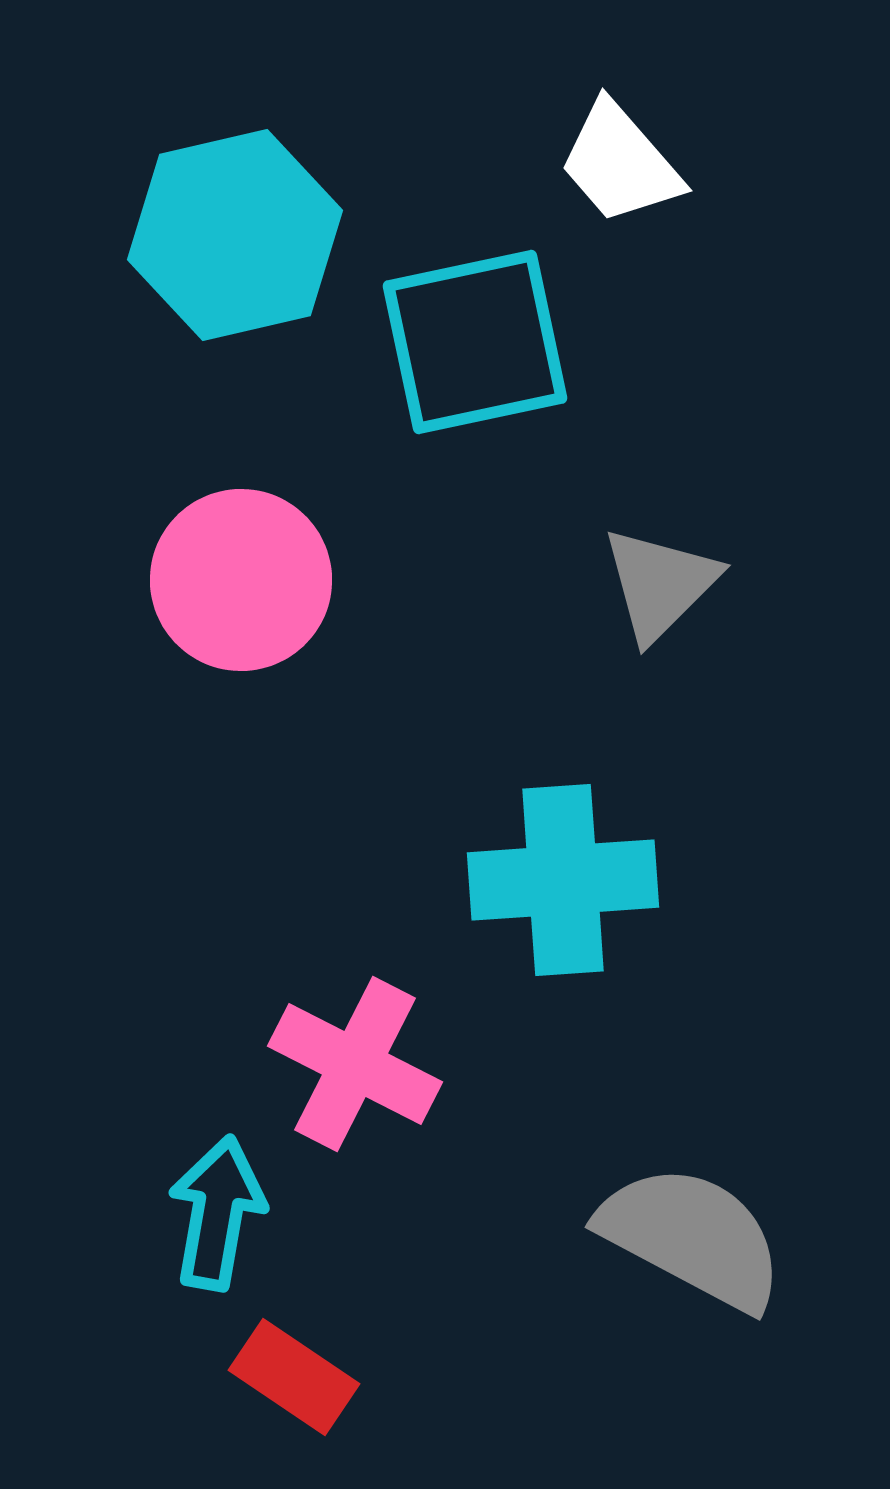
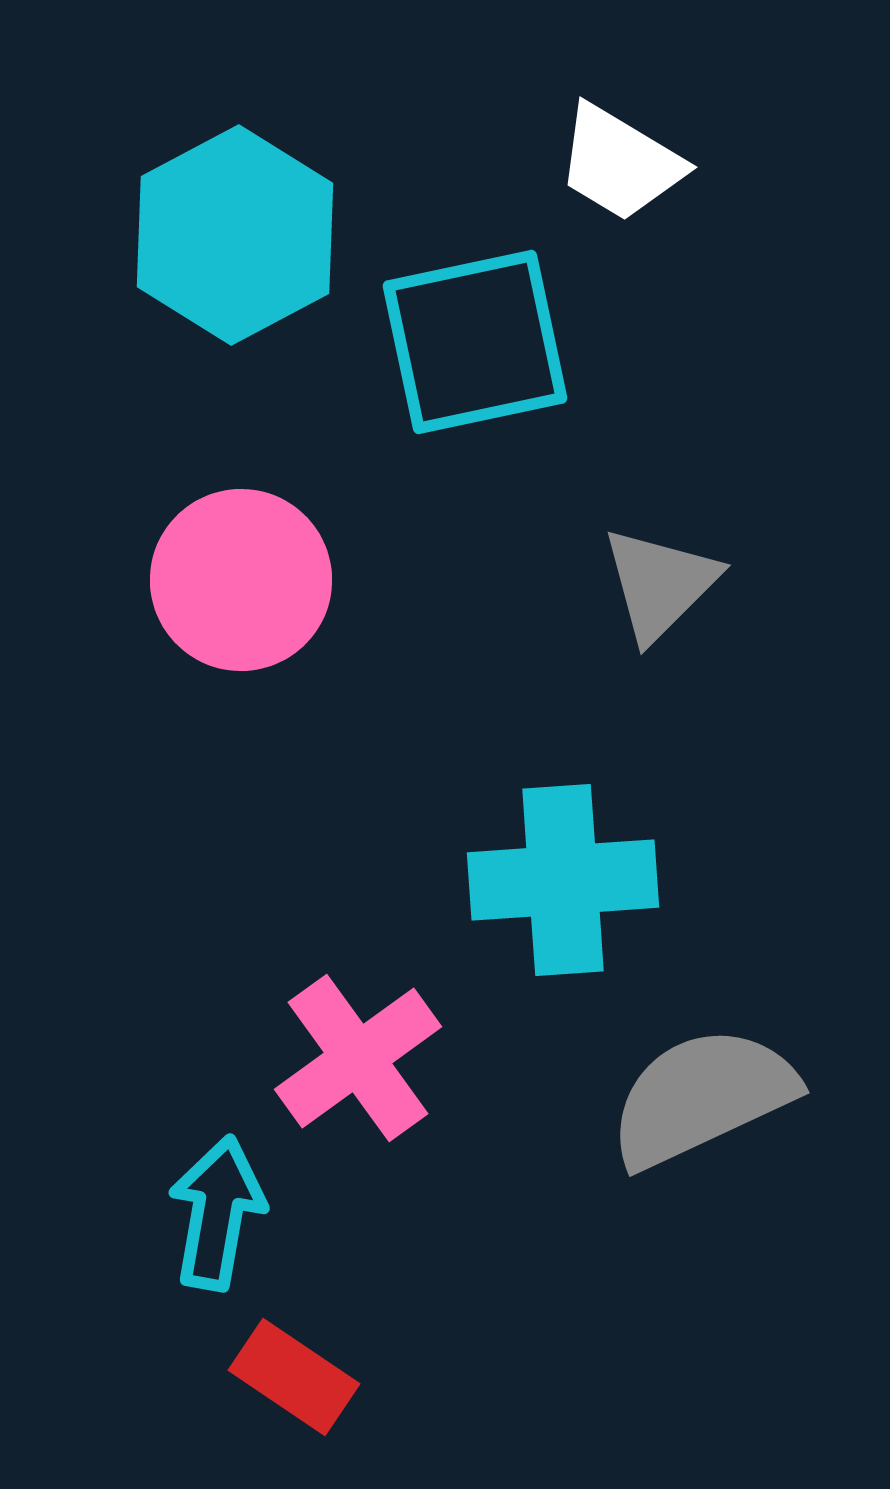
white trapezoid: rotated 18 degrees counterclockwise
cyan hexagon: rotated 15 degrees counterclockwise
pink cross: moved 3 px right, 6 px up; rotated 27 degrees clockwise
gray semicircle: moved 10 px right, 140 px up; rotated 53 degrees counterclockwise
